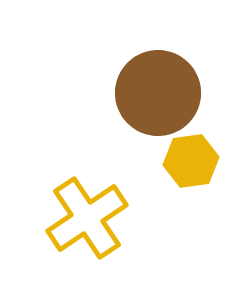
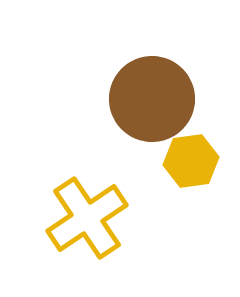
brown circle: moved 6 px left, 6 px down
